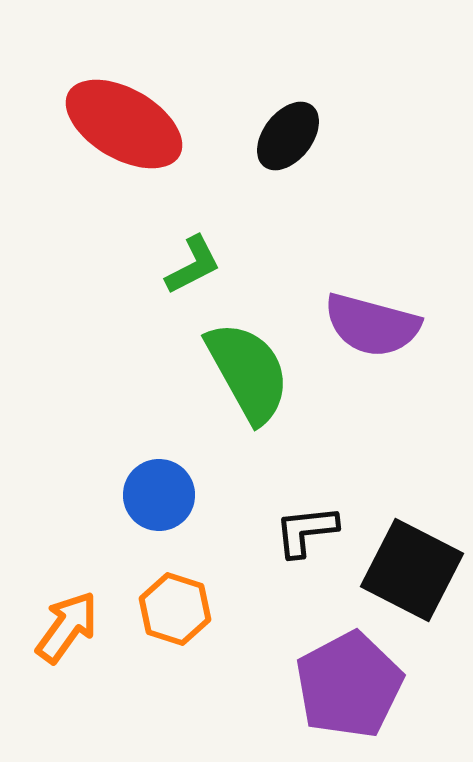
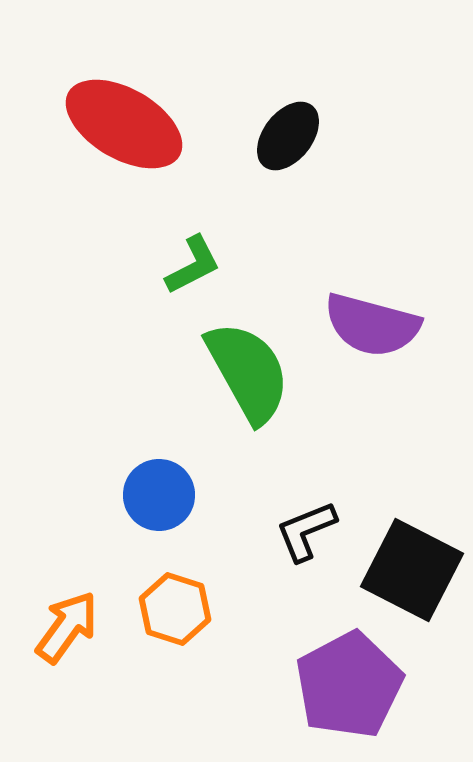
black L-shape: rotated 16 degrees counterclockwise
